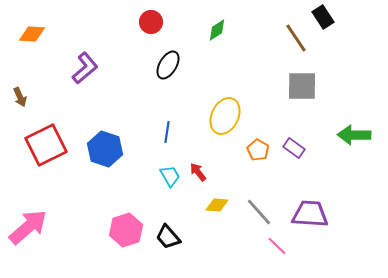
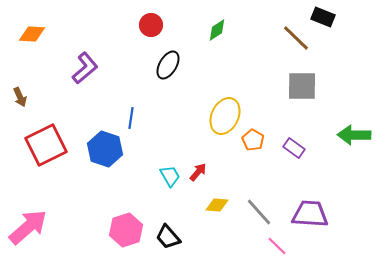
black rectangle: rotated 35 degrees counterclockwise
red circle: moved 3 px down
brown line: rotated 12 degrees counterclockwise
blue line: moved 36 px left, 14 px up
orange pentagon: moved 5 px left, 10 px up
red arrow: rotated 78 degrees clockwise
